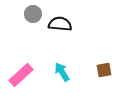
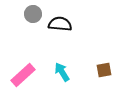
pink rectangle: moved 2 px right
